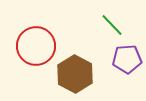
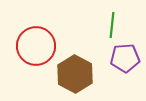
green line: rotated 50 degrees clockwise
purple pentagon: moved 2 px left, 1 px up
